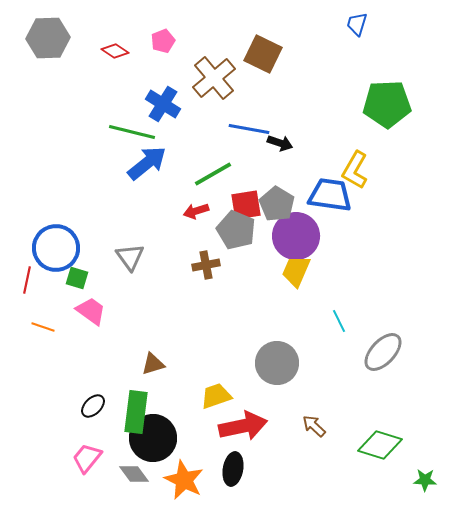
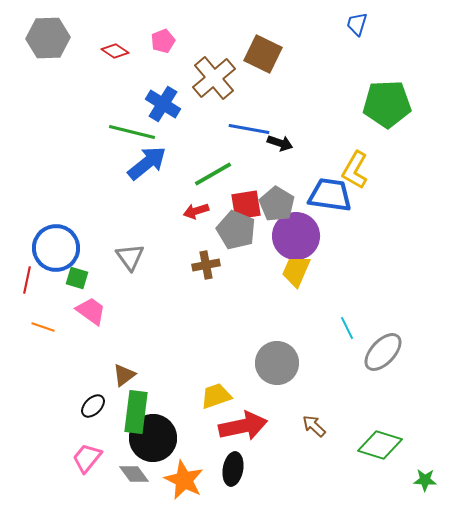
cyan line at (339, 321): moved 8 px right, 7 px down
brown triangle at (153, 364): moved 29 px left, 11 px down; rotated 20 degrees counterclockwise
